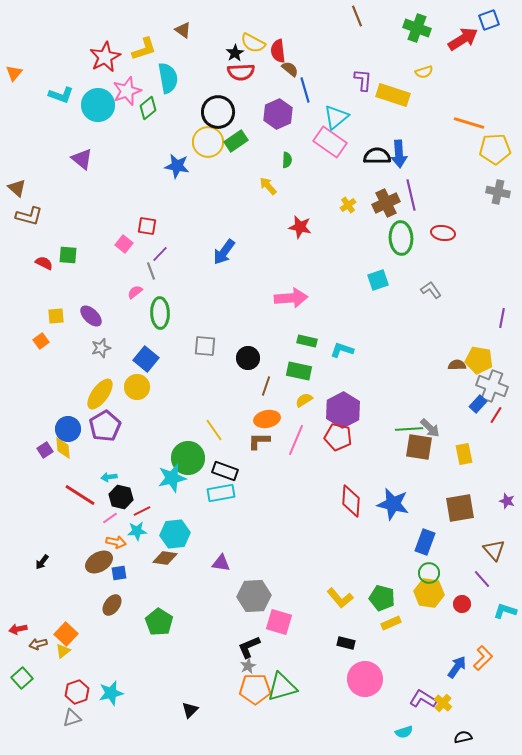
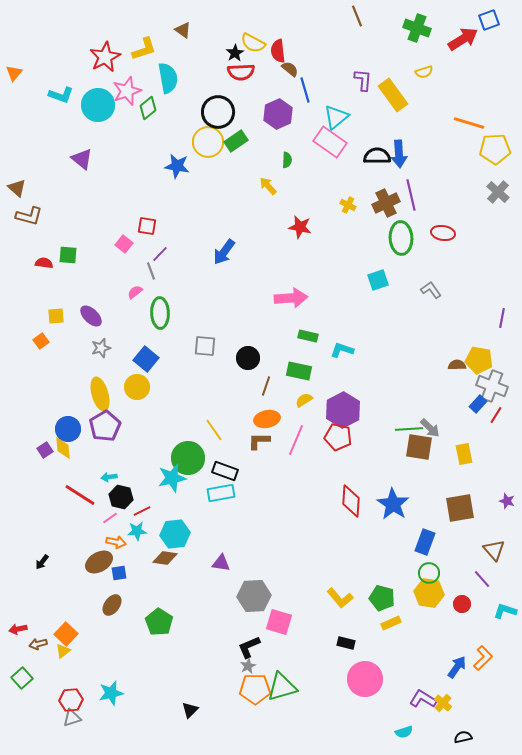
yellow rectangle at (393, 95): rotated 36 degrees clockwise
gray cross at (498, 192): rotated 30 degrees clockwise
yellow cross at (348, 205): rotated 28 degrees counterclockwise
red semicircle at (44, 263): rotated 18 degrees counterclockwise
green rectangle at (307, 341): moved 1 px right, 5 px up
yellow ellipse at (100, 394): rotated 52 degrees counterclockwise
blue star at (393, 504): rotated 20 degrees clockwise
red hexagon at (77, 692): moved 6 px left, 8 px down; rotated 15 degrees clockwise
